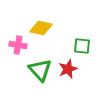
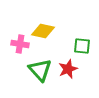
yellow diamond: moved 2 px right, 3 px down
pink cross: moved 2 px right, 1 px up
